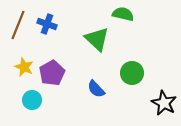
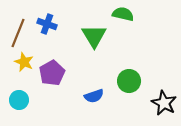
brown line: moved 8 px down
green triangle: moved 3 px left, 3 px up; rotated 16 degrees clockwise
yellow star: moved 5 px up
green circle: moved 3 px left, 8 px down
blue semicircle: moved 2 px left, 7 px down; rotated 66 degrees counterclockwise
cyan circle: moved 13 px left
